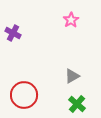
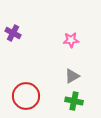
pink star: moved 20 px down; rotated 28 degrees clockwise
red circle: moved 2 px right, 1 px down
green cross: moved 3 px left, 3 px up; rotated 30 degrees counterclockwise
